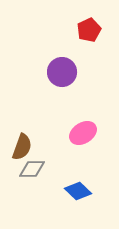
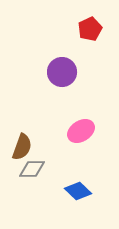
red pentagon: moved 1 px right, 1 px up
pink ellipse: moved 2 px left, 2 px up
